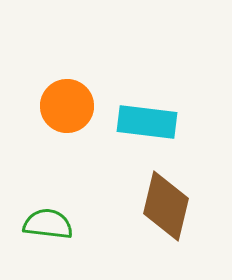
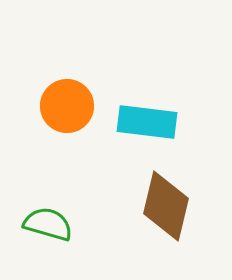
green semicircle: rotated 9 degrees clockwise
